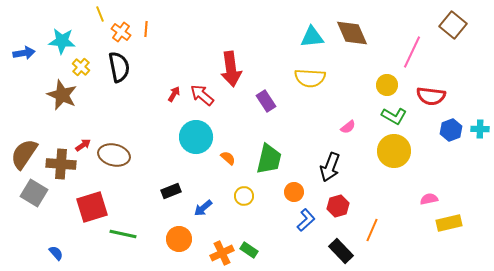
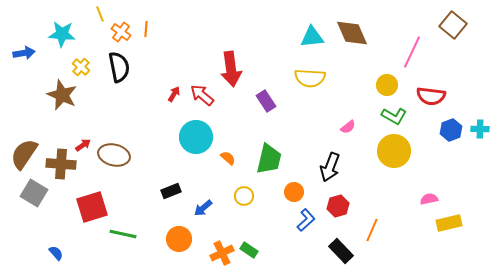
cyan star at (62, 41): moved 7 px up
